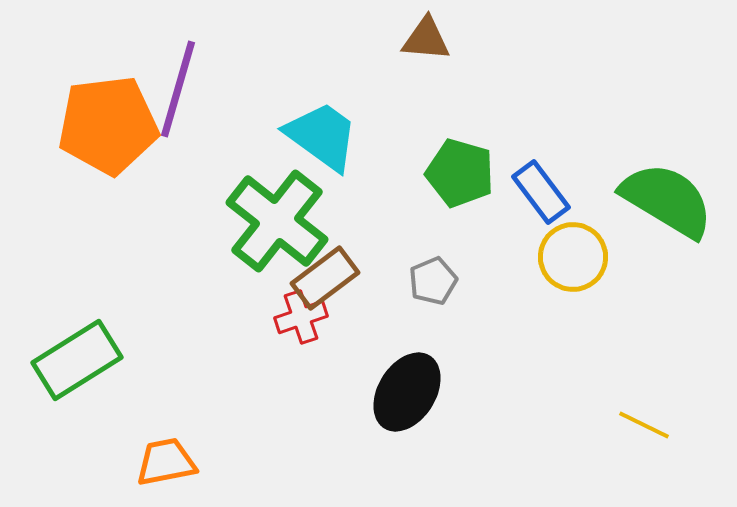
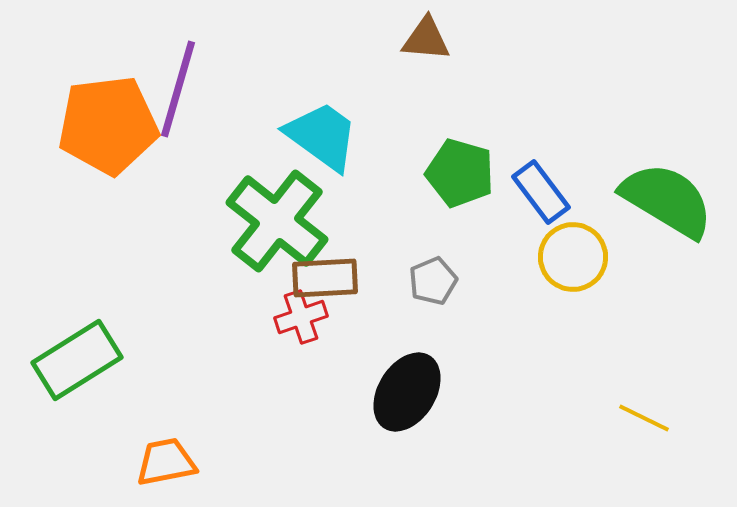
brown rectangle: rotated 34 degrees clockwise
yellow line: moved 7 px up
